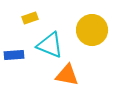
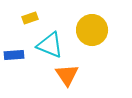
orange triangle: rotated 45 degrees clockwise
